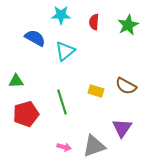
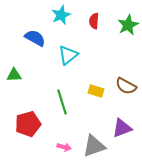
cyan star: rotated 24 degrees counterclockwise
red semicircle: moved 1 px up
cyan triangle: moved 3 px right, 4 px down
green triangle: moved 2 px left, 6 px up
red pentagon: moved 2 px right, 10 px down
purple triangle: rotated 35 degrees clockwise
